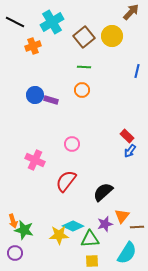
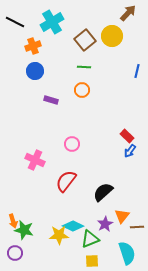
brown arrow: moved 3 px left, 1 px down
brown square: moved 1 px right, 3 px down
blue circle: moved 24 px up
purple star: rotated 14 degrees counterclockwise
green triangle: rotated 18 degrees counterclockwise
cyan semicircle: rotated 50 degrees counterclockwise
